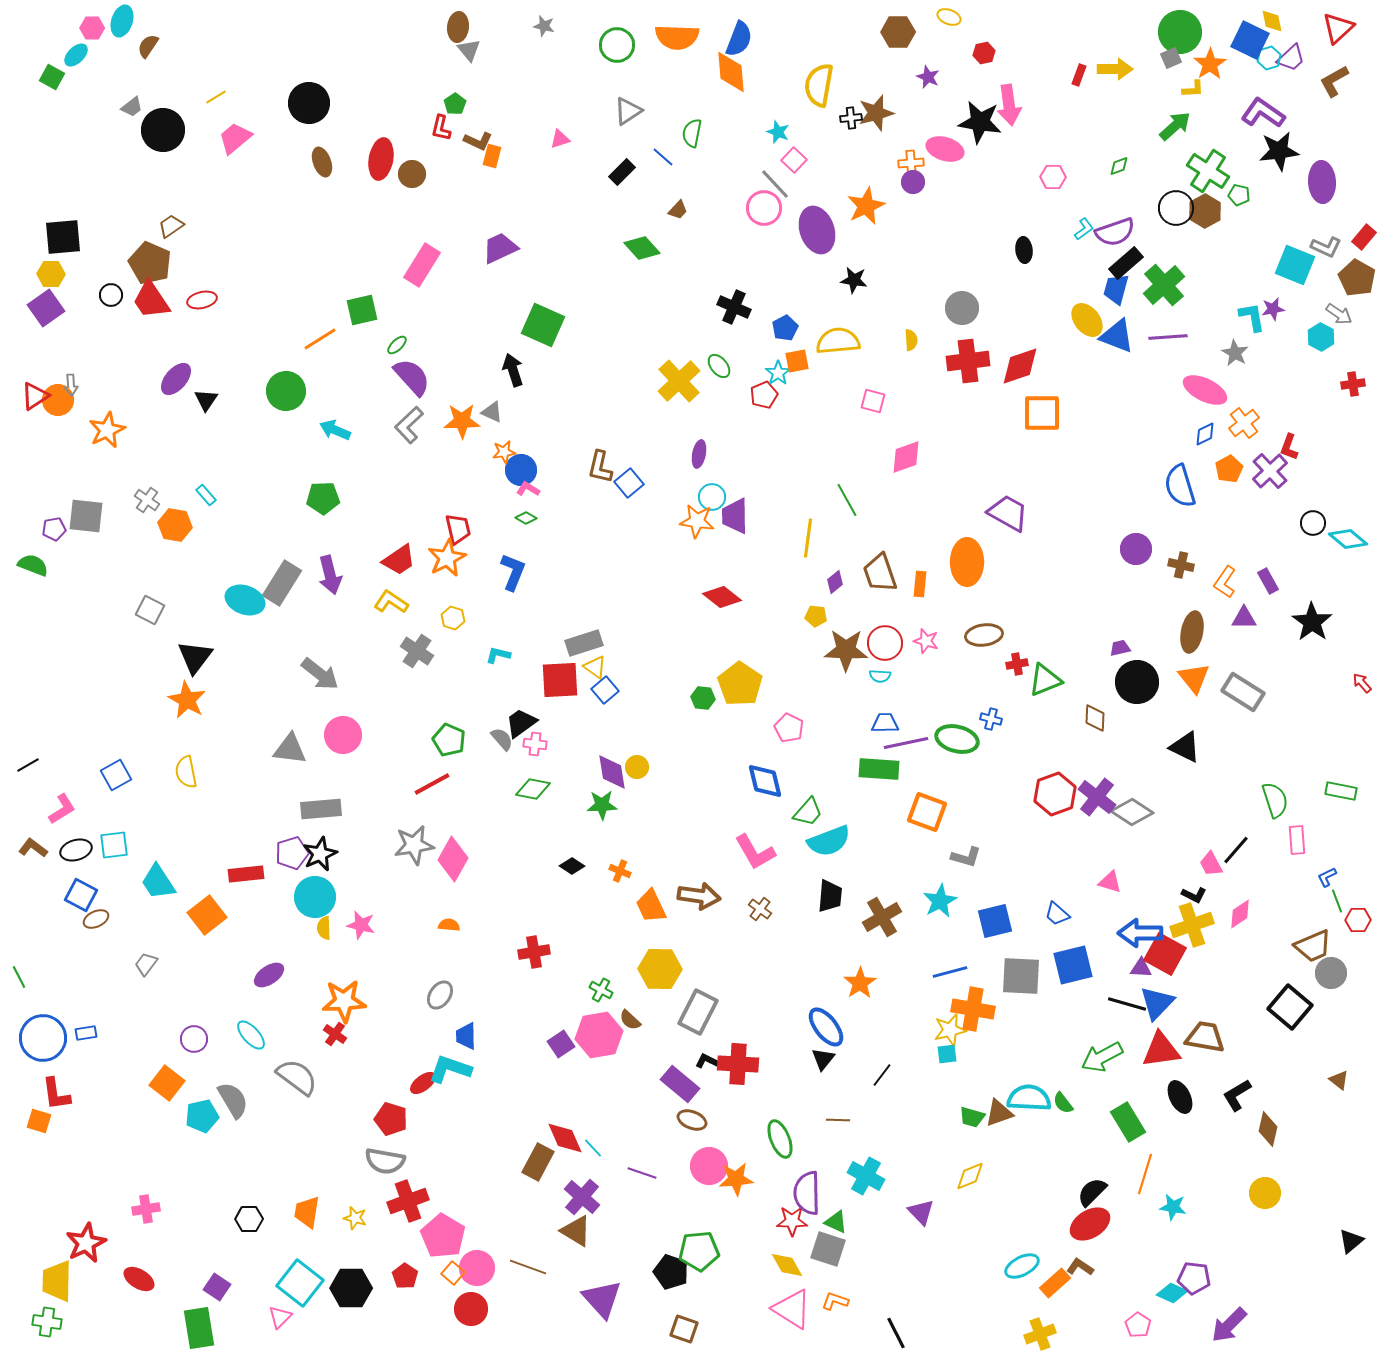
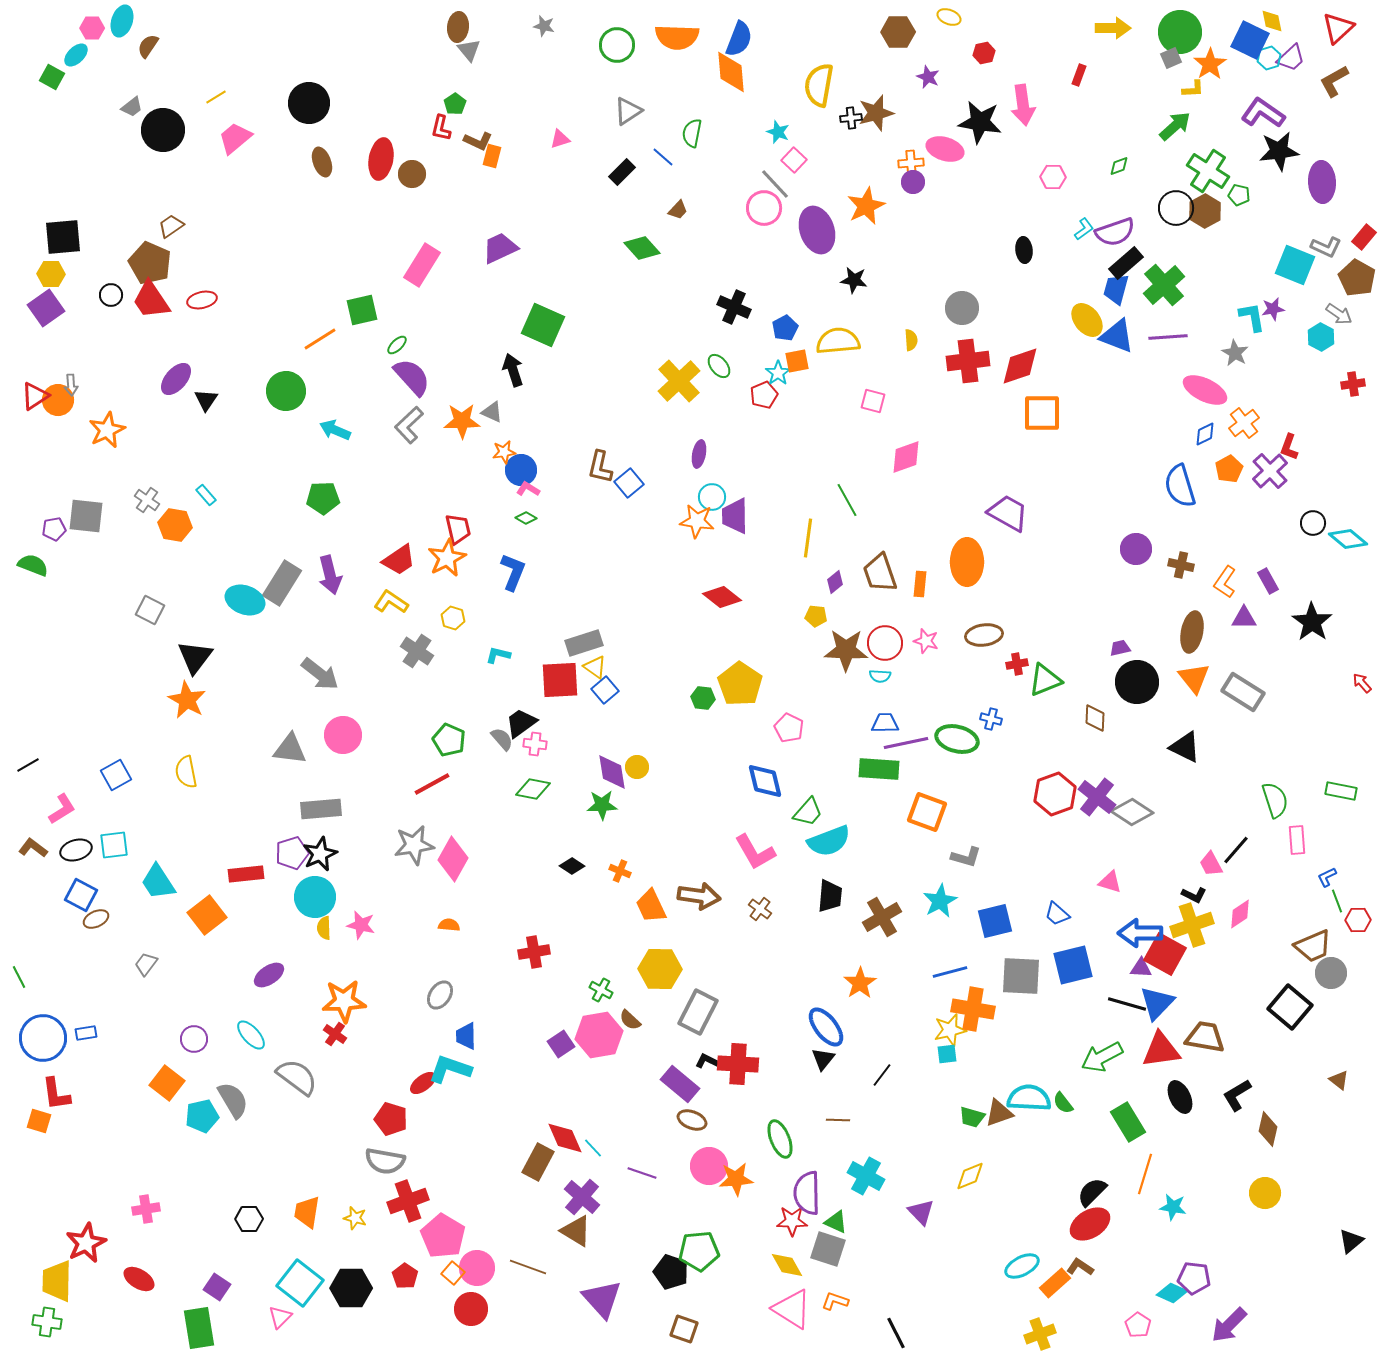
yellow arrow at (1115, 69): moved 2 px left, 41 px up
pink arrow at (1009, 105): moved 14 px right
